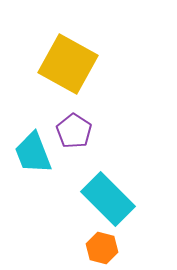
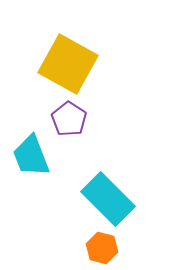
purple pentagon: moved 5 px left, 12 px up
cyan trapezoid: moved 2 px left, 3 px down
